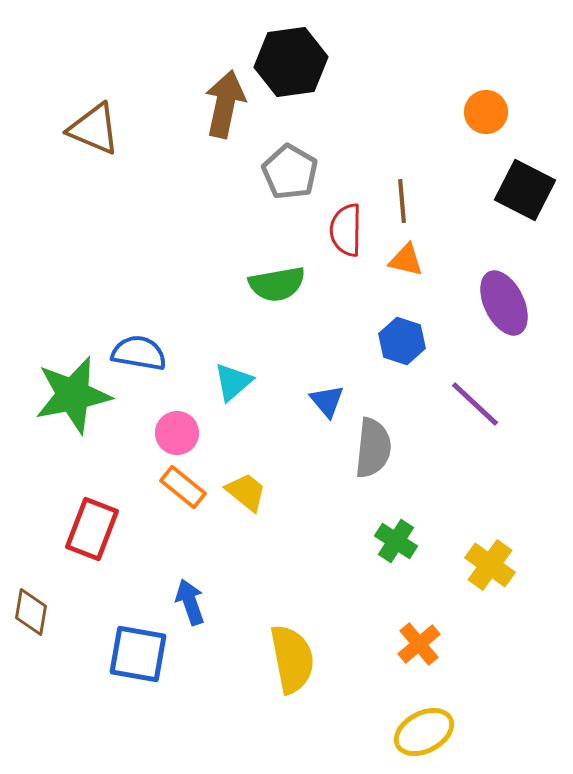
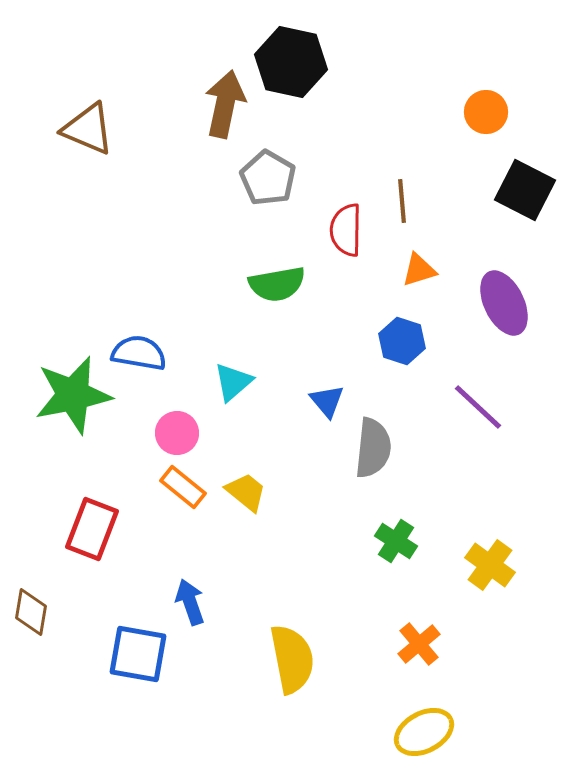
black hexagon: rotated 20 degrees clockwise
brown triangle: moved 6 px left
gray pentagon: moved 22 px left, 6 px down
orange triangle: moved 13 px right, 10 px down; rotated 30 degrees counterclockwise
purple line: moved 3 px right, 3 px down
